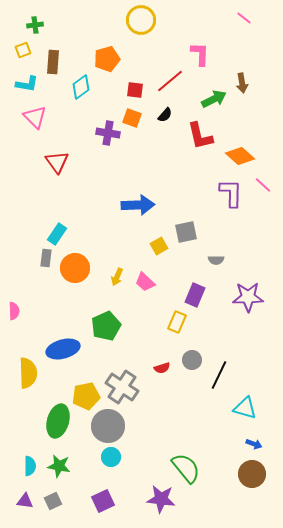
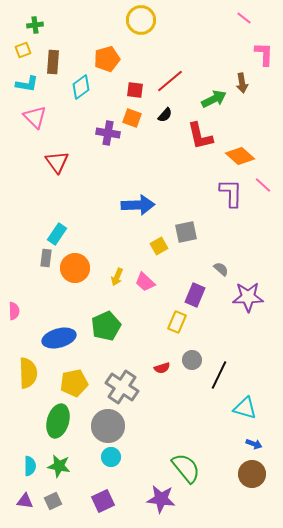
pink L-shape at (200, 54): moved 64 px right
gray semicircle at (216, 260): moved 5 px right, 9 px down; rotated 140 degrees counterclockwise
blue ellipse at (63, 349): moved 4 px left, 11 px up
yellow pentagon at (86, 396): moved 12 px left, 13 px up
